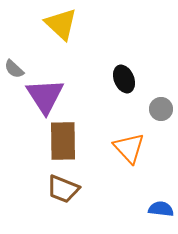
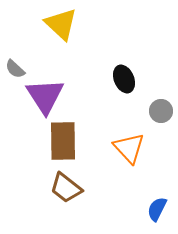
gray semicircle: moved 1 px right
gray circle: moved 2 px down
brown trapezoid: moved 3 px right, 1 px up; rotated 16 degrees clockwise
blue semicircle: moved 4 px left; rotated 70 degrees counterclockwise
